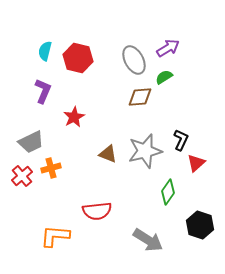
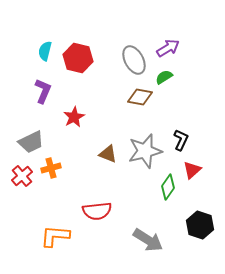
brown diamond: rotated 15 degrees clockwise
red triangle: moved 4 px left, 7 px down
green diamond: moved 5 px up
